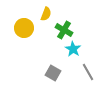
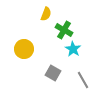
yellow circle: moved 21 px down
gray line: moved 5 px left, 8 px down
